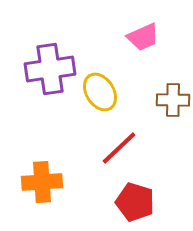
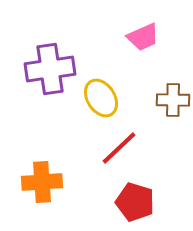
yellow ellipse: moved 1 px right, 6 px down
